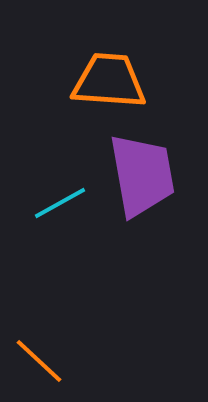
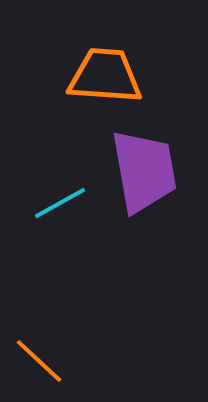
orange trapezoid: moved 4 px left, 5 px up
purple trapezoid: moved 2 px right, 4 px up
